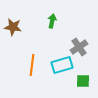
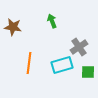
green arrow: rotated 32 degrees counterclockwise
orange line: moved 3 px left, 2 px up
green square: moved 5 px right, 9 px up
